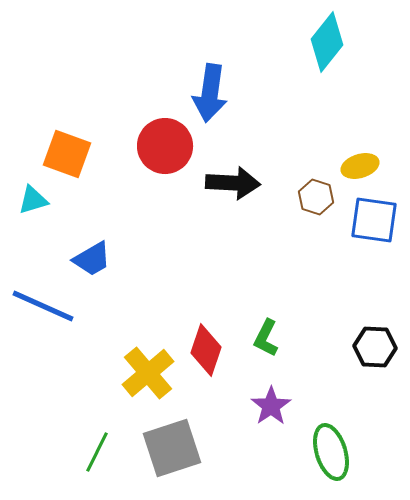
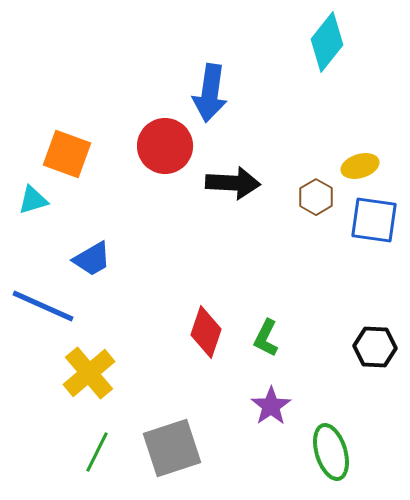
brown hexagon: rotated 12 degrees clockwise
red diamond: moved 18 px up
yellow cross: moved 59 px left
